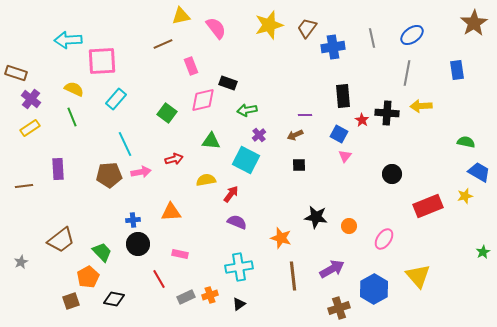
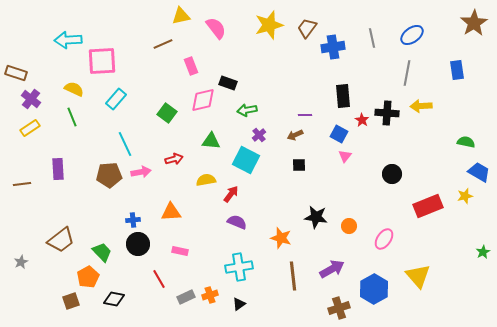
brown line at (24, 186): moved 2 px left, 2 px up
pink rectangle at (180, 254): moved 3 px up
